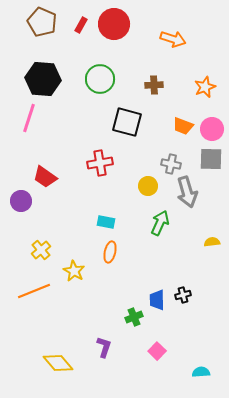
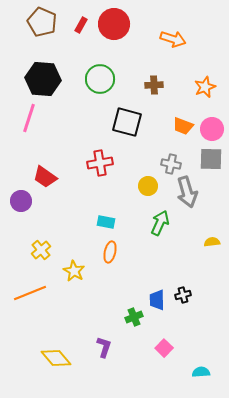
orange line: moved 4 px left, 2 px down
pink square: moved 7 px right, 3 px up
yellow diamond: moved 2 px left, 5 px up
